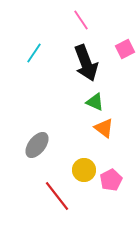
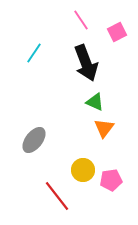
pink square: moved 8 px left, 17 px up
orange triangle: rotated 30 degrees clockwise
gray ellipse: moved 3 px left, 5 px up
yellow circle: moved 1 px left
pink pentagon: rotated 20 degrees clockwise
